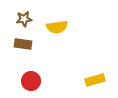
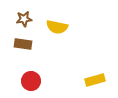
yellow semicircle: rotated 20 degrees clockwise
